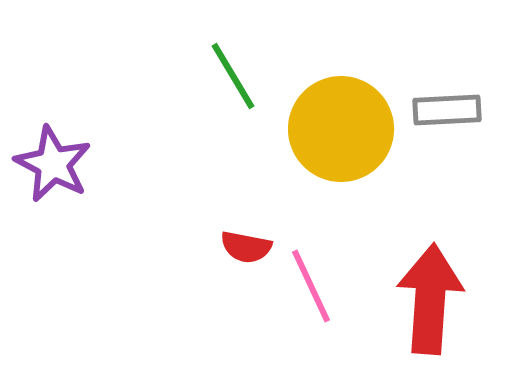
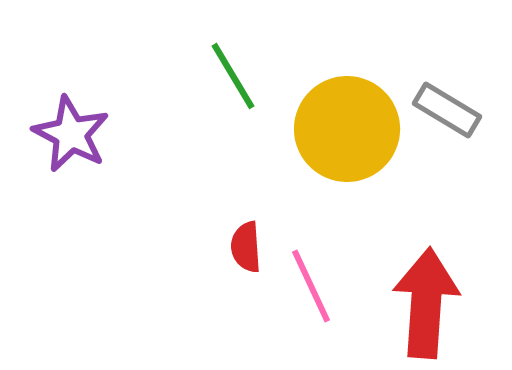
gray rectangle: rotated 34 degrees clockwise
yellow circle: moved 6 px right
purple star: moved 18 px right, 30 px up
red semicircle: rotated 75 degrees clockwise
red arrow: moved 4 px left, 4 px down
